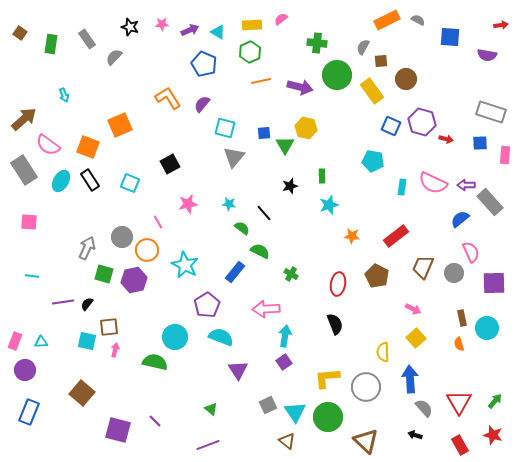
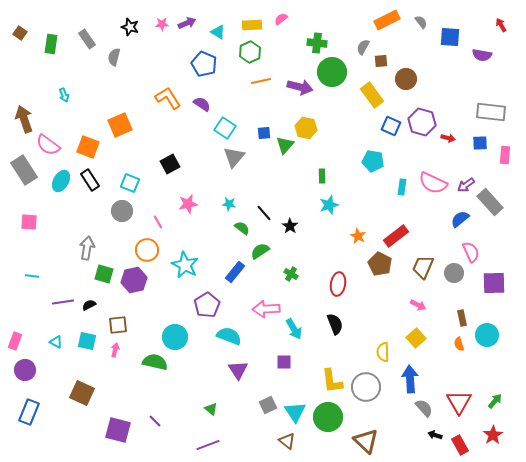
gray semicircle at (418, 20): moved 3 px right, 2 px down; rotated 24 degrees clockwise
red arrow at (501, 25): rotated 112 degrees counterclockwise
purple arrow at (190, 30): moved 3 px left, 7 px up
purple semicircle at (487, 55): moved 5 px left
gray semicircle at (114, 57): rotated 30 degrees counterclockwise
green circle at (337, 75): moved 5 px left, 3 px up
yellow rectangle at (372, 91): moved 4 px down
purple semicircle at (202, 104): rotated 84 degrees clockwise
gray rectangle at (491, 112): rotated 12 degrees counterclockwise
brown arrow at (24, 119): rotated 68 degrees counterclockwise
cyan square at (225, 128): rotated 20 degrees clockwise
red arrow at (446, 139): moved 2 px right, 1 px up
green triangle at (285, 145): rotated 12 degrees clockwise
purple arrow at (466, 185): rotated 36 degrees counterclockwise
black star at (290, 186): moved 40 px down; rotated 21 degrees counterclockwise
orange star at (352, 236): moved 6 px right; rotated 21 degrees clockwise
gray circle at (122, 237): moved 26 px up
gray arrow at (87, 248): rotated 15 degrees counterclockwise
green semicircle at (260, 251): rotated 60 degrees counterclockwise
brown pentagon at (377, 276): moved 3 px right, 12 px up
black semicircle at (87, 304): moved 2 px right, 1 px down; rotated 24 degrees clockwise
pink arrow at (413, 309): moved 5 px right, 4 px up
brown square at (109, 327): moved 9 px right, 2 px up
cyan circle at (487, 328): moved 7 px down
cyan arrow at (285, 336): moved 9 px right, 7 px up; rotated 140 degrees clockwise
cyan semicircle at (221, 337): moved 8 px right, 1 px up
cyan triangle at (41, 342): moved 15 px right; rotated 32 degrees clockwise
purple square at (284, 362): rotated 35 degrees clockwise
yellow L-shape at (327, 378): moved 5 px right, 3 px down; rotated 92 degrees counterclockwise
brown square at (82, 393): rotated 15 degrees counterclockwise
black arrow at (415, 435): moved 20 px right
red star at (493, 435): rotated 24 degrees clockwise
